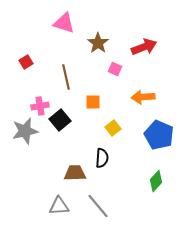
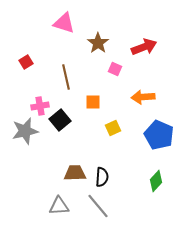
yellow square: rotated 14 degrees clockwise
black semicircle: moved 19 px down
